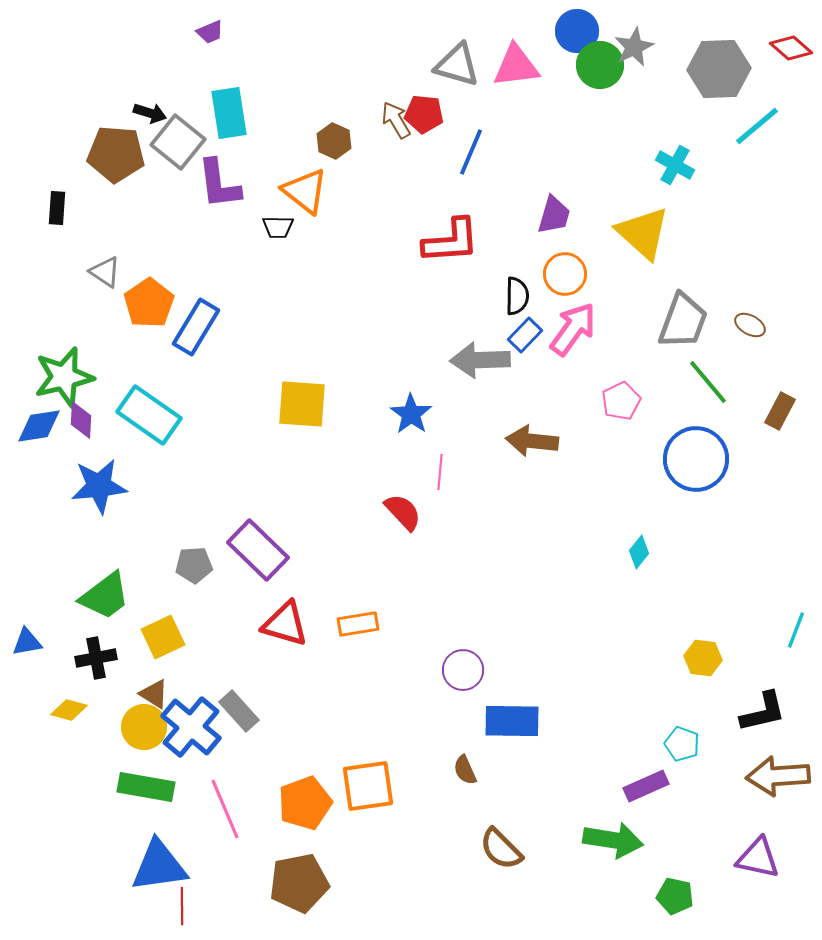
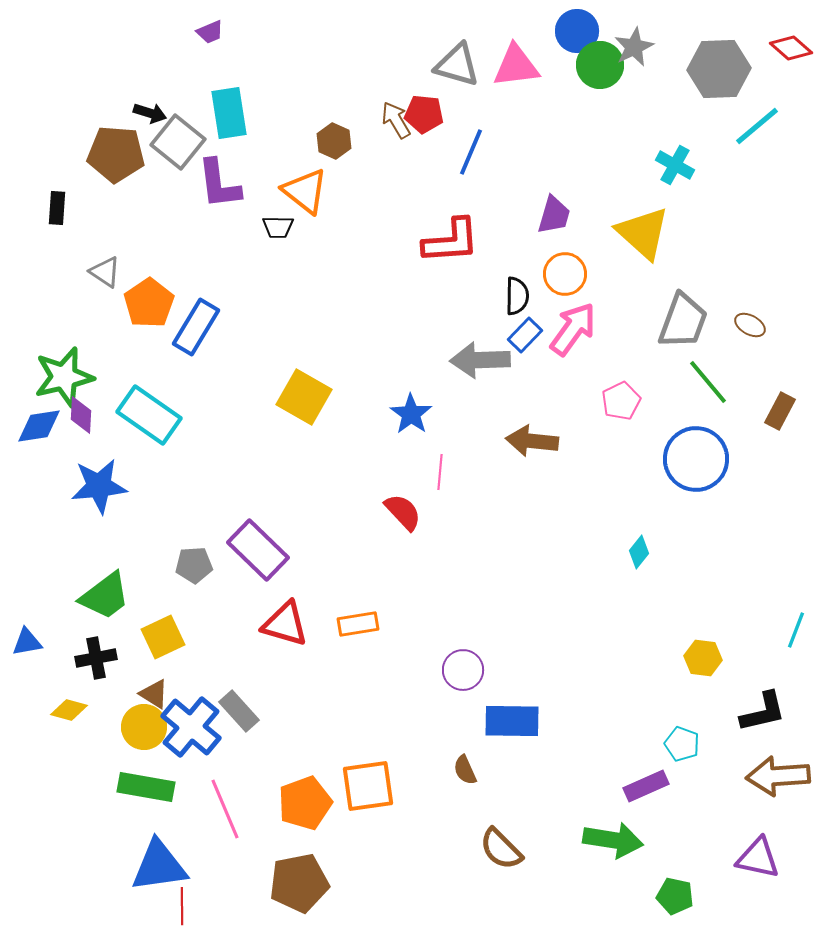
yellow square at (302, 404): moved 2 px right, 7 px up; rotated 26 degrees clockwise
purple diamond at (81, 420): moved 5 px up
